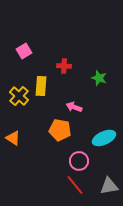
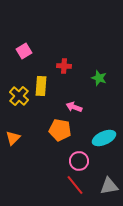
orange triangle: rotated 42 degrees clockwise
